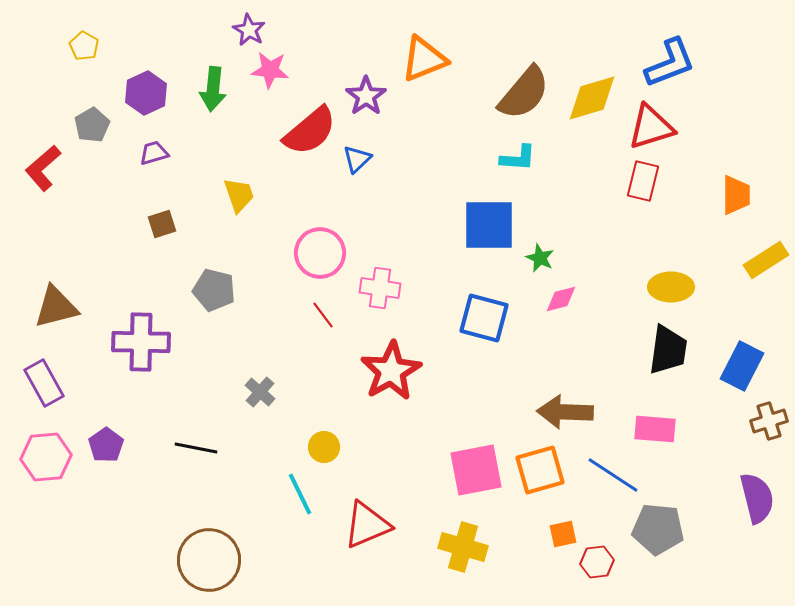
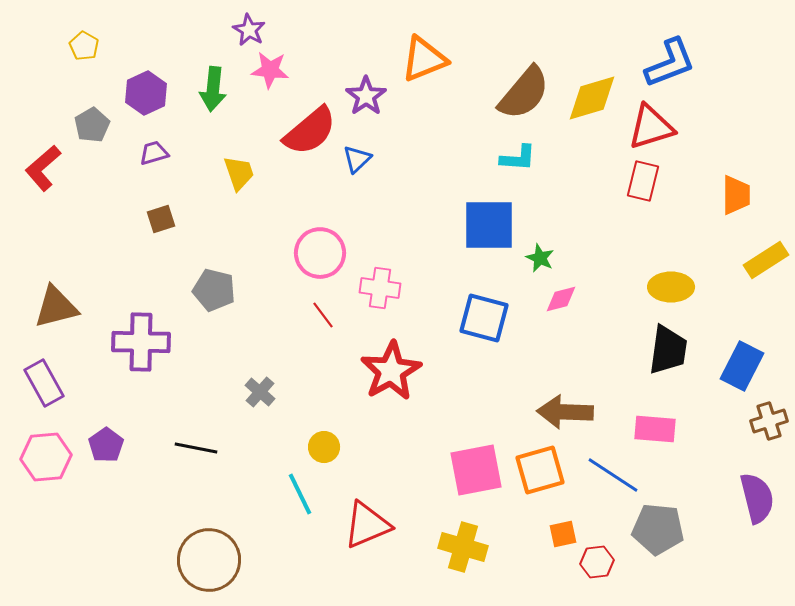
yellow trapezoid at (239, 195): moved 22 px up
brown square at (162, 224): moved 1 px left, 5 px up
